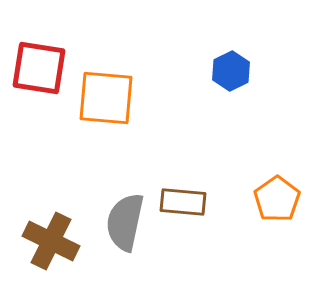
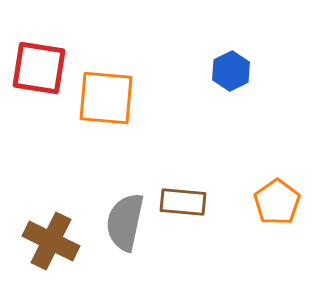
orange pentagon: moved 3 px down
